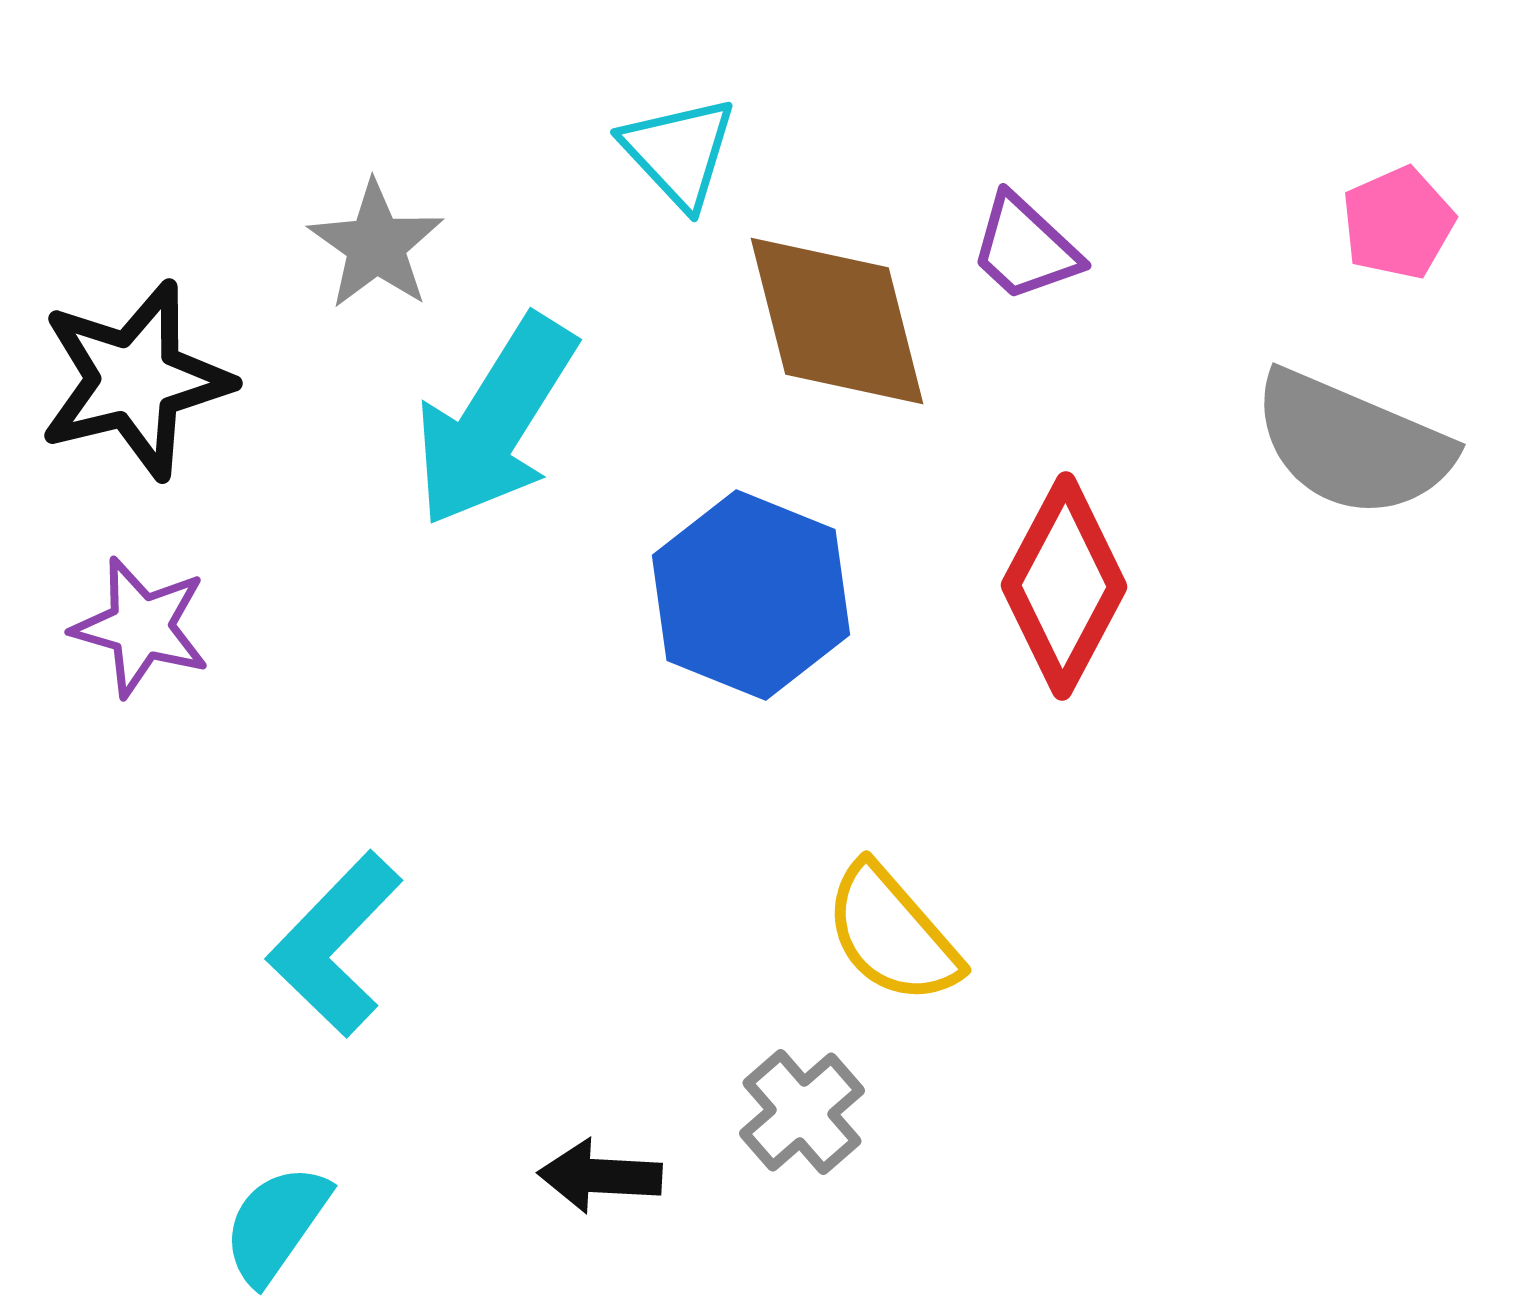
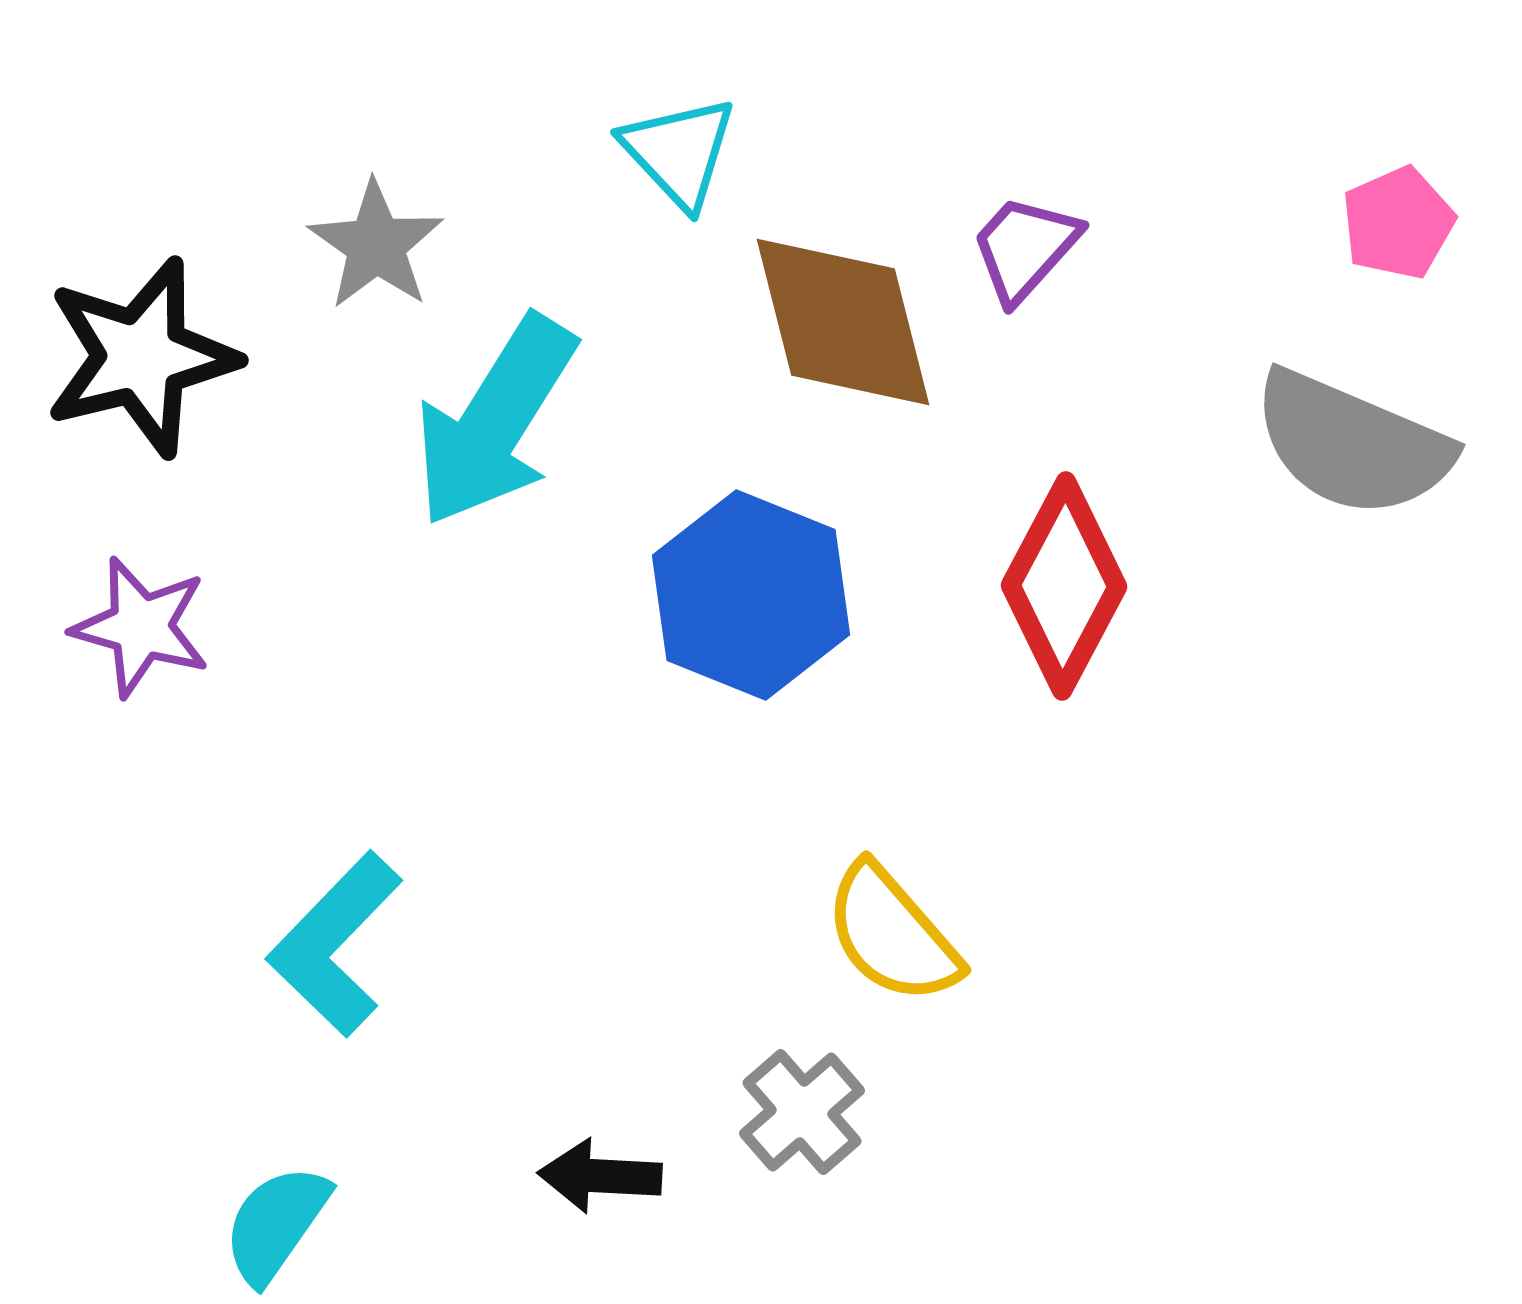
purple trapezoid: rotated 89 degrees clockwise
brown diamond: moved 6 px right, 1 px down
black star: moved 6 px right, 23 px up
